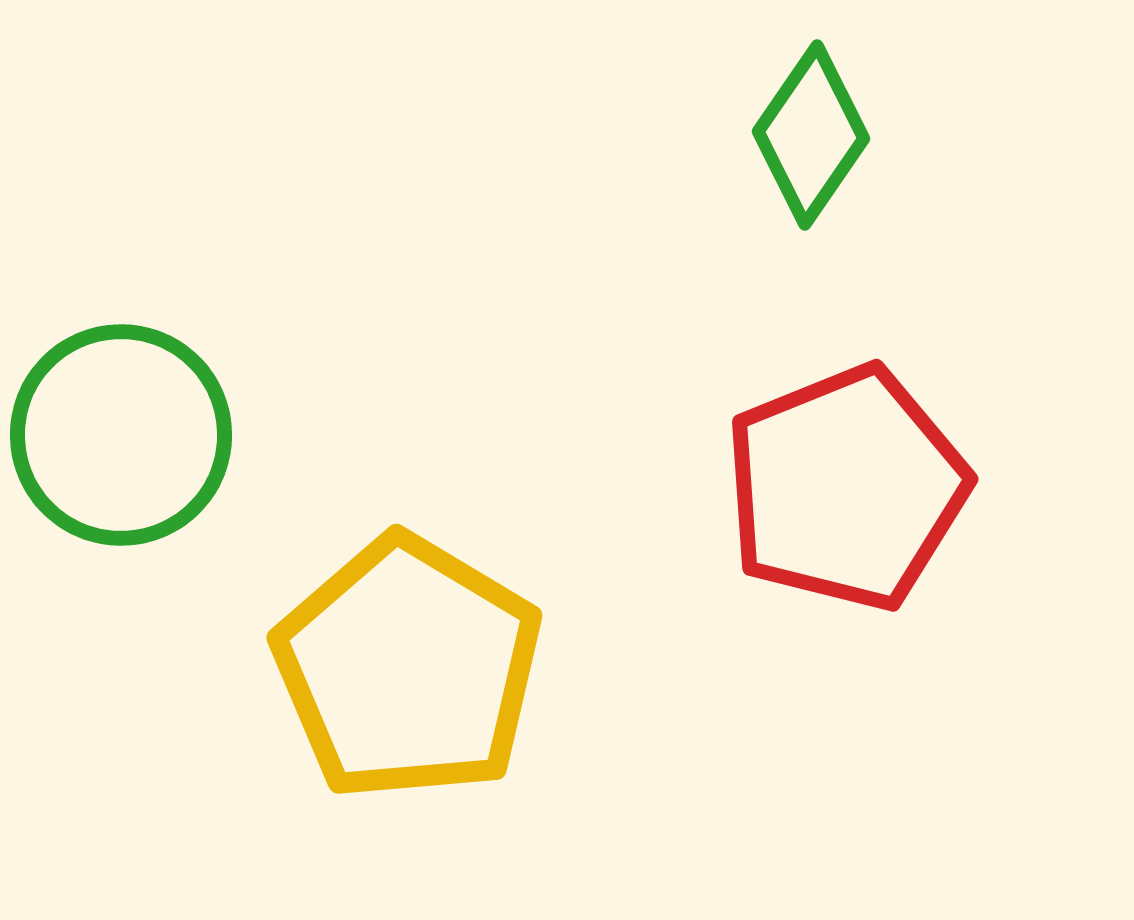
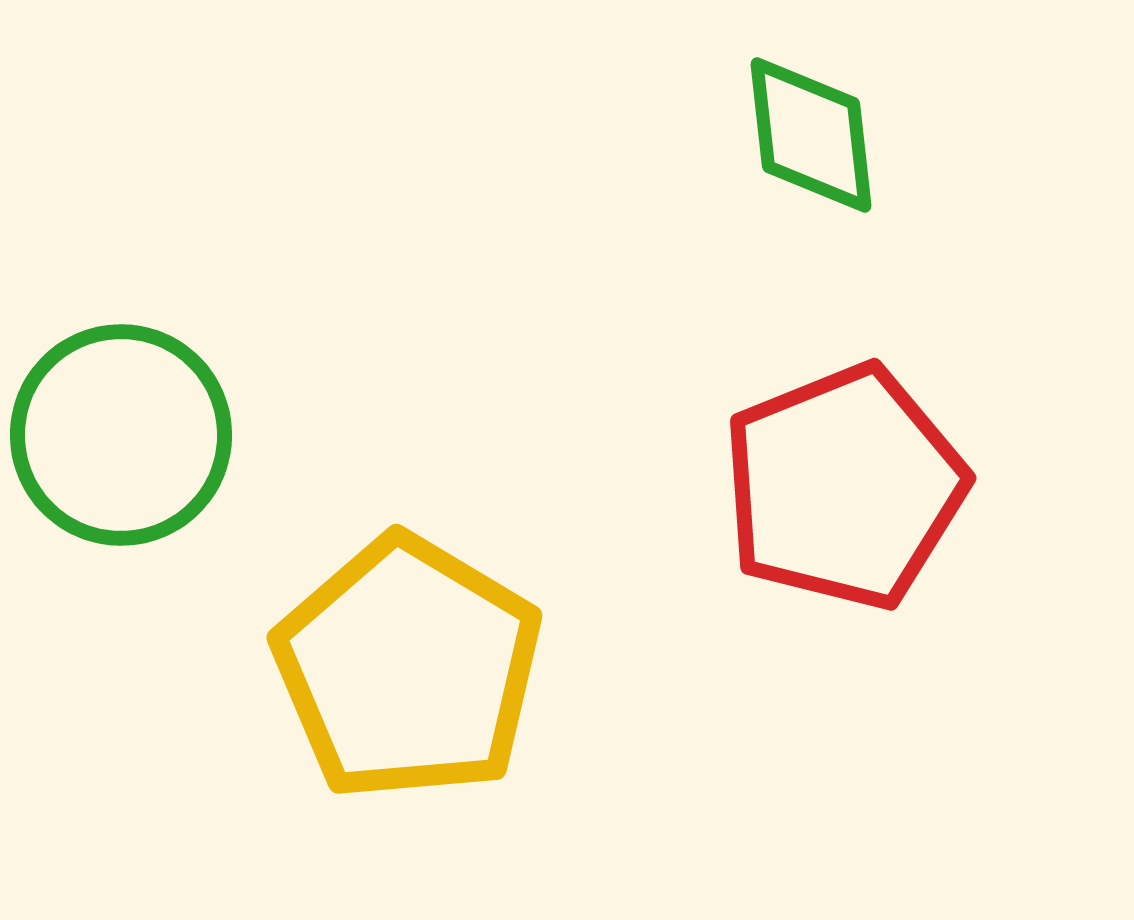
green diamond: rotated 41 degrees counterclockwise
red pentagon: moved 2 px left, 1 px up
